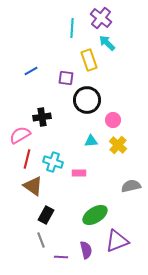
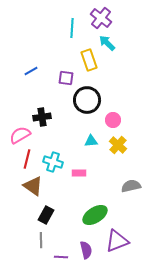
gray line: rotated 21 degrees clockwise
